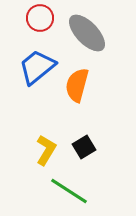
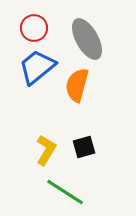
red circle: moved 6 px left, 10 px down
gray ellipse: moved 6 px down; rotated 15 degrees clockwise
black square: rotated 15 degrees clockwise
green line: moved 4 px left, 1 px down
